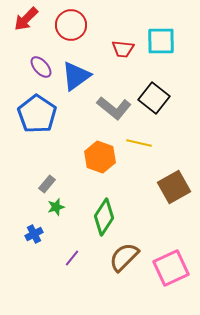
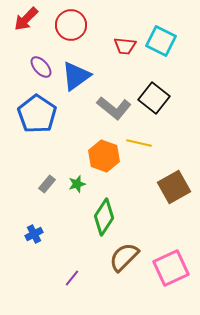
cyan square: rotated 28 degrees clockwise
red trapezoid: moved 2 px right, 3 px up
orange hexagon: moved 4 px right, 1 px up
green star: moved 21 px right, 23 px up
purple line: moved 20 px down
